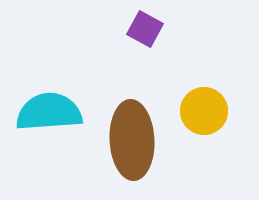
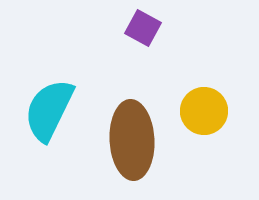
purple square: moved 2 px left, 1 px up
cyan semicircle: moved 2 px up; rotated 60 degrees counterclockwise
